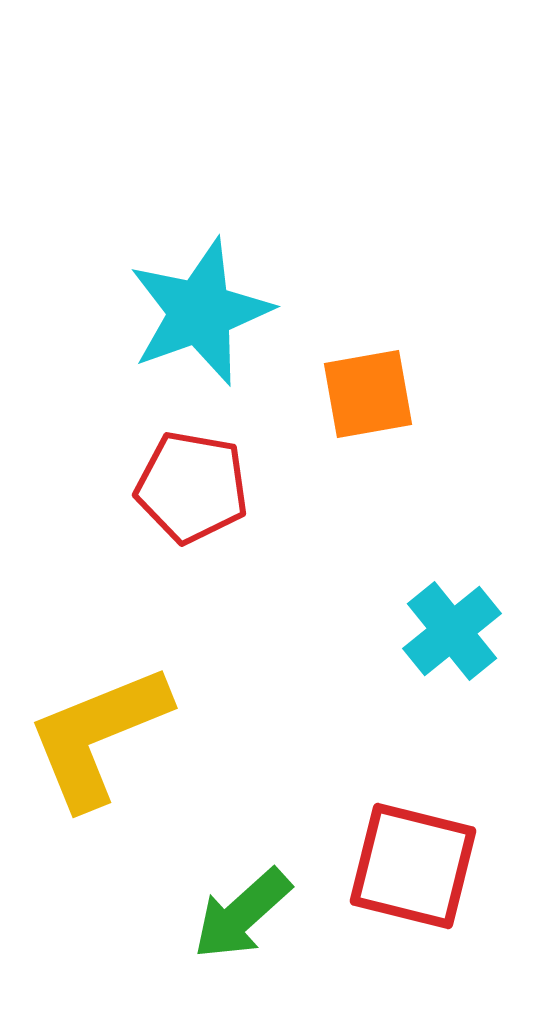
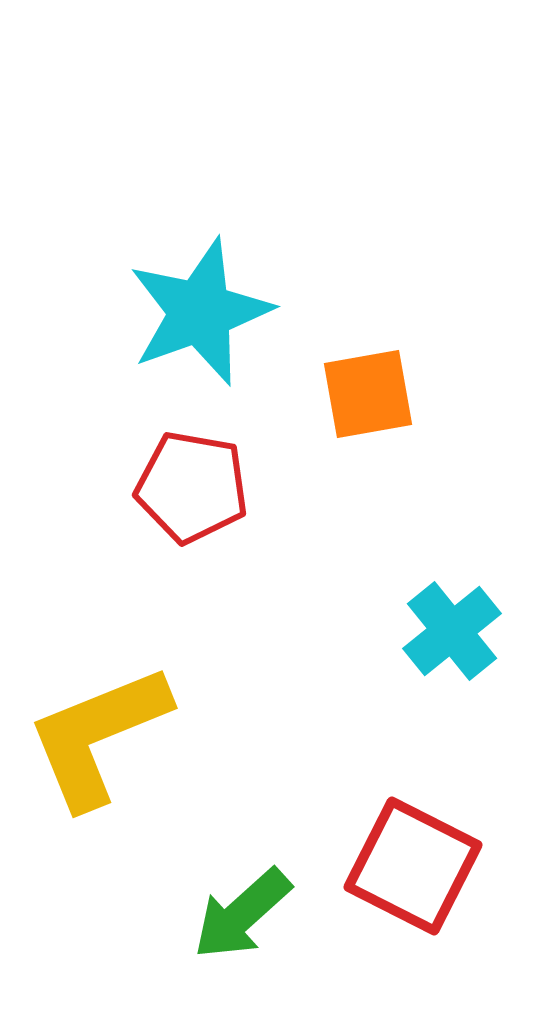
red square: rotated 13 degrees clockwise
